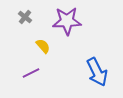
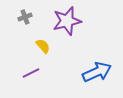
gray cross: rotated 32 degrees clockwise
purple star: rotated 12 degrees counterclockwise
blue arrow: rotated 88 degrees counterclockwise
